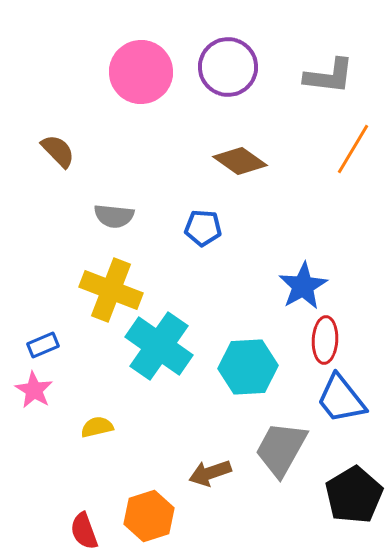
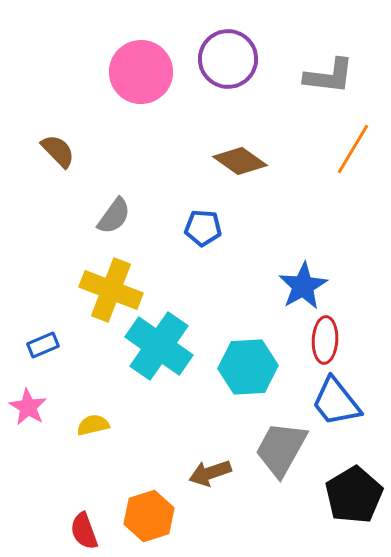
purple circle: moved 8 px up
gray semicircle: rotated 60 degrees counterclockwise
pink star: moved 6 px left, 17 px down
blue trapezoid: moved 5 px left, 3 px down
yellow semicircle: moved 4 px left, 2 px up
